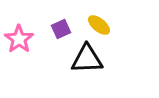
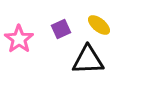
black triangle: moved 1 px right, 1 px down
